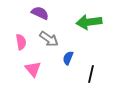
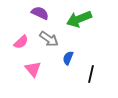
green arrow: moved 10 px left, 3 px up; rotated 15 degrees counterclockwise
pink semicircle: rotated 56 degrees clockwise
